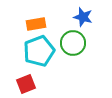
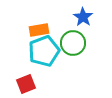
blue star: rotated 18 degrees clockwise
orange rectangle: moved 3 px right, 6 px down
cyan pentagon: moved 5 px right
